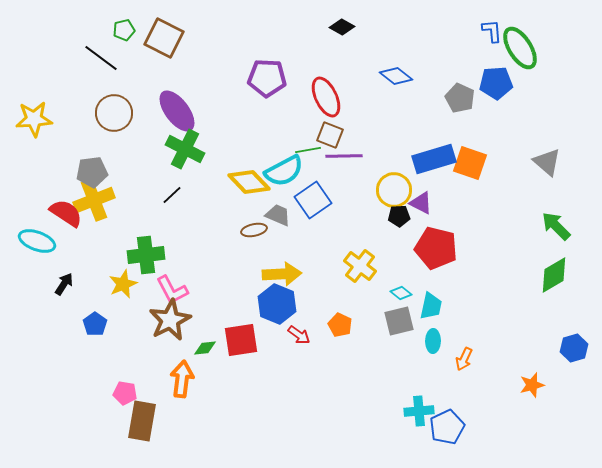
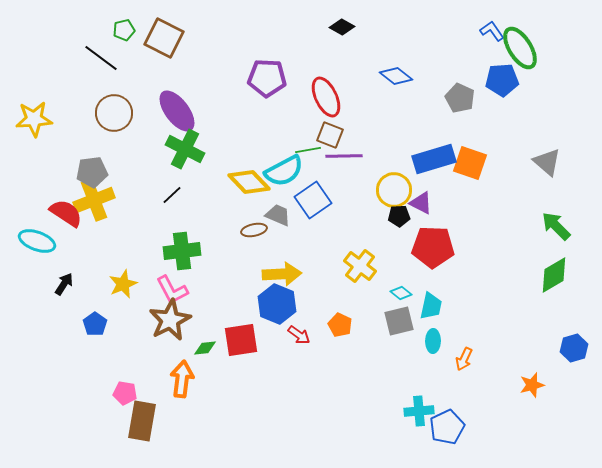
blue L-shape at (492, 31): rotated 30 degrees counterclockwise
blue pentagon at (496, 83): moved 6 px right, 3 px up
red pentagon at (436, 248): moved 3 px left, 1 px up; rotated 12 degrees counterclockwise
green cross at (146, 255): moved 36 px right, 4 px up
